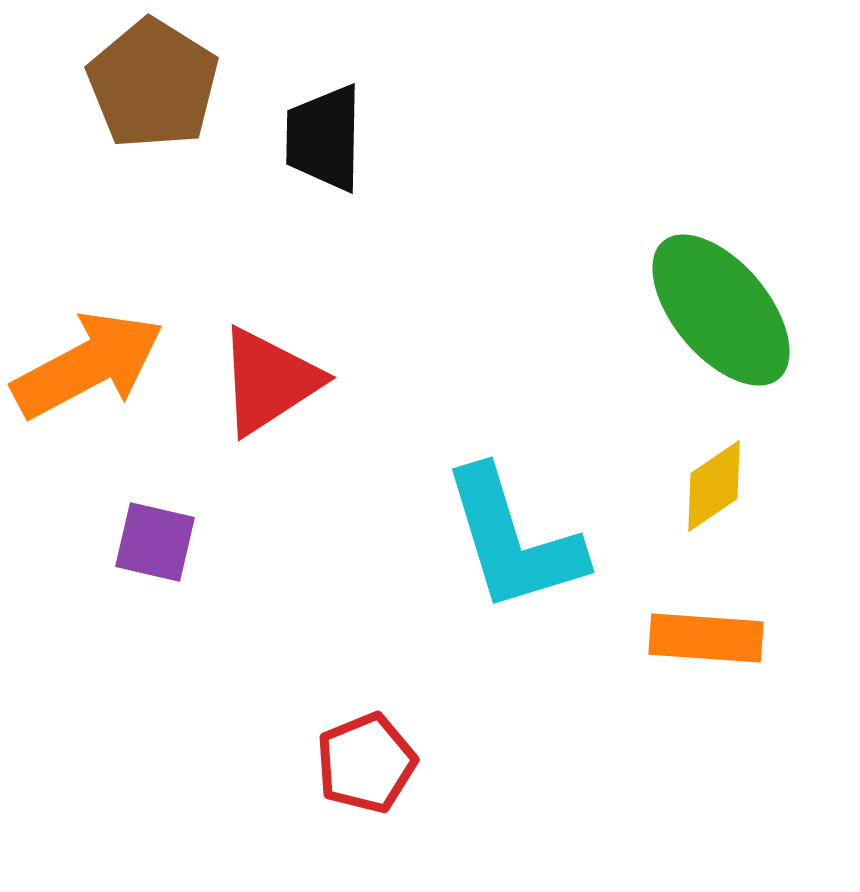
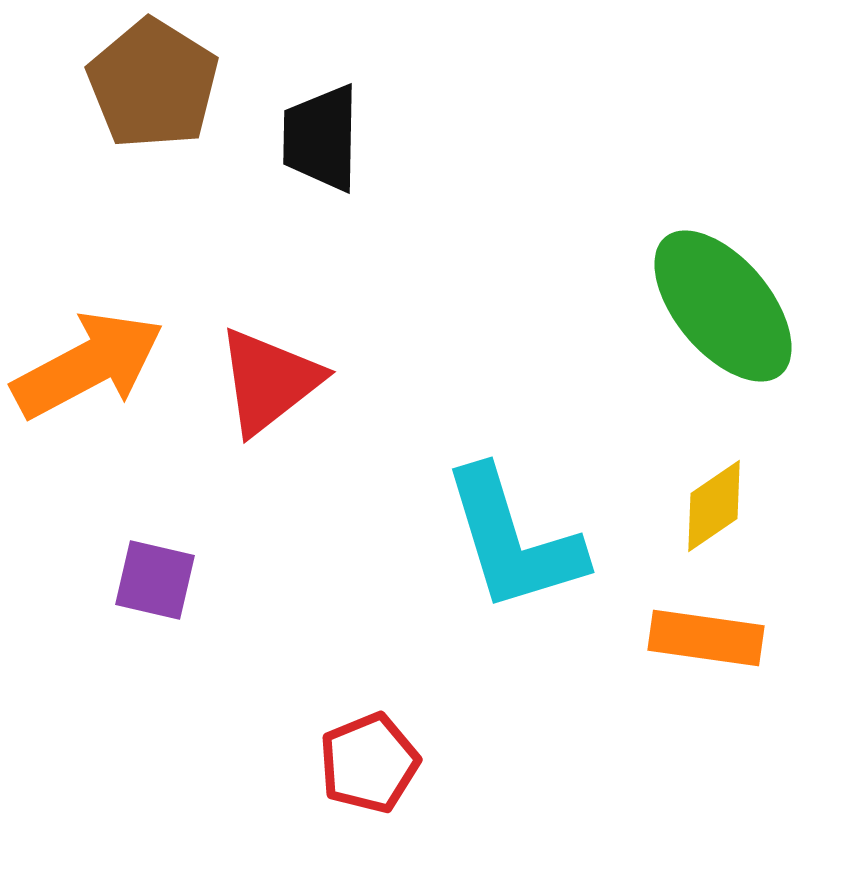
black trapezoid: moved 3 px left
green ellipse: moved 2 px right, 4 px up
red triangle: rotated 5 degrees counterclockwise
yellow diamond: moved 20 px down
purple square: moved 38 px down
orange rectangle: rotated 4 degrees clockwise
red pentagon: moved 3 px right
